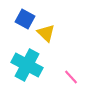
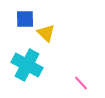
blue square: rotated 30 degrees counterclockwise
pink line: moved 10 px right, 6 px down
